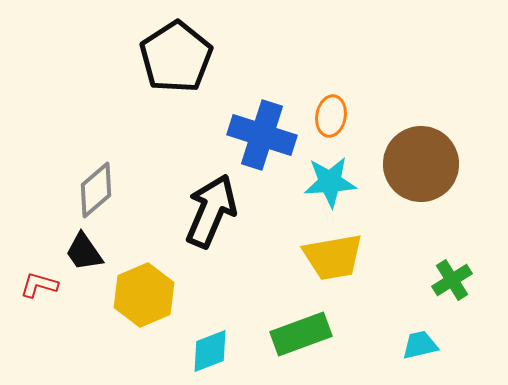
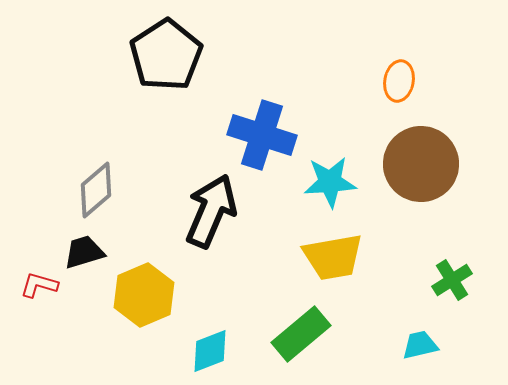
black pentagon: moved 10 px left, 2 px up
orange ellipse: moved 68 px right, 35 px up
black trapezoid: rotated 108 degrees clockwise
green rectangle: rotated 20 degrees counterclockwise
